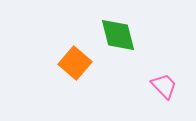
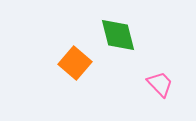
pink trapezoid: moved 4 px left, 2 px up
